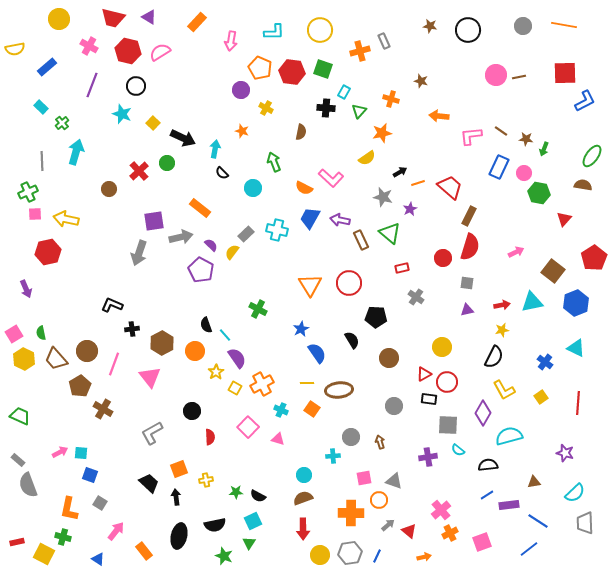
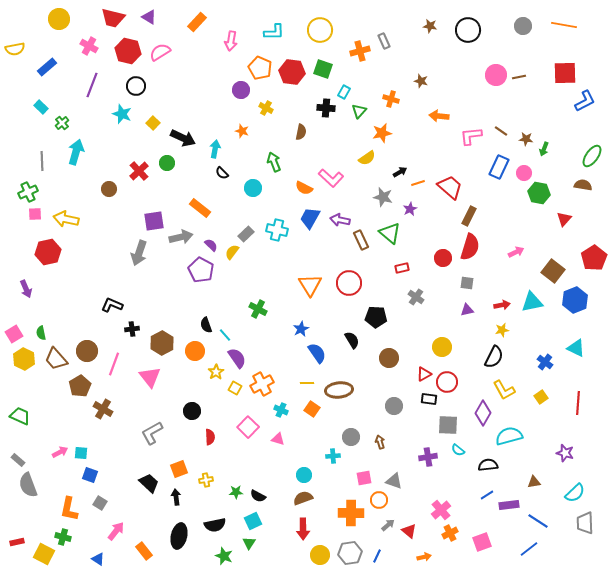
blue hexagon at (576, 303): moved 1 px left, 3 px up
